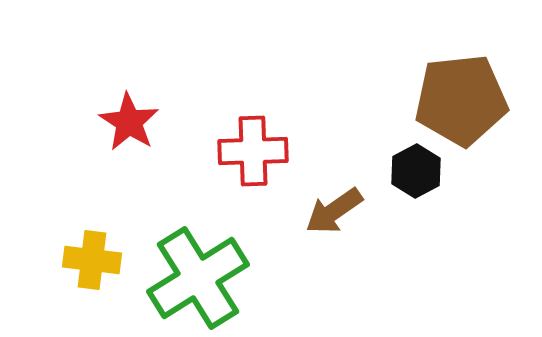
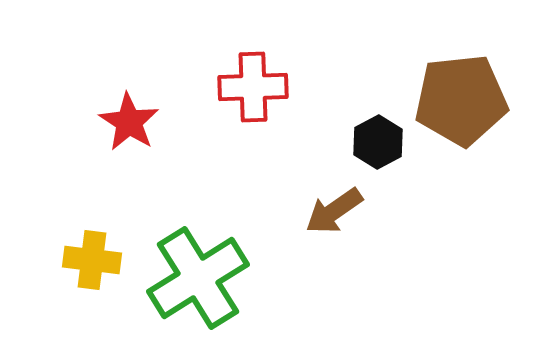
red cross: moved 64 px up
black hexagon: moved 38 px left, 29 px up
